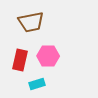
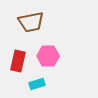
red rectangle: moved 2 px left, 1 px down
